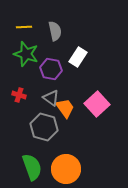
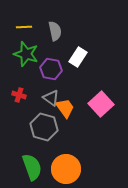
pink square: moved 4 px right
